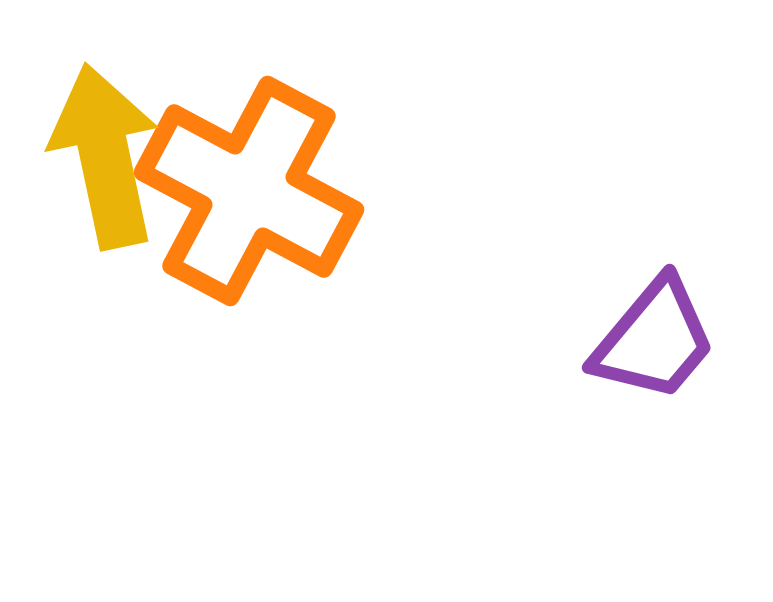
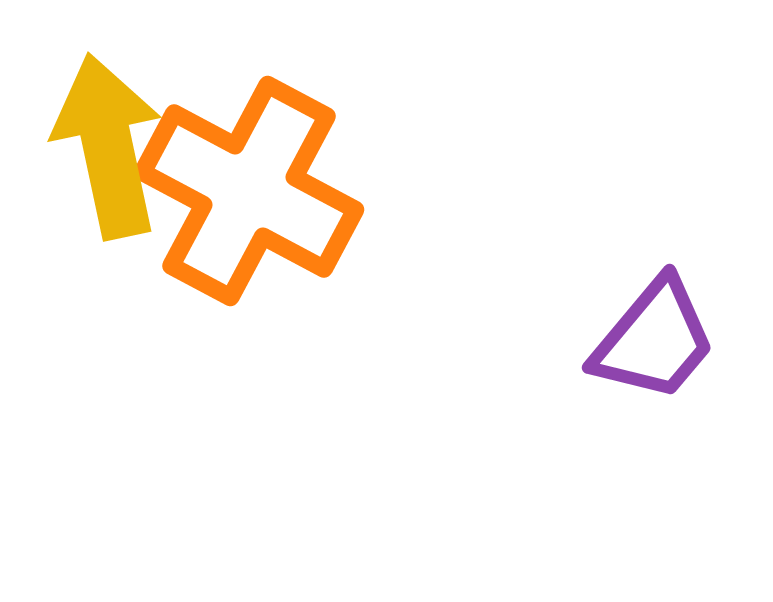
yellow arrow: moved 3 px right, 10 px up
